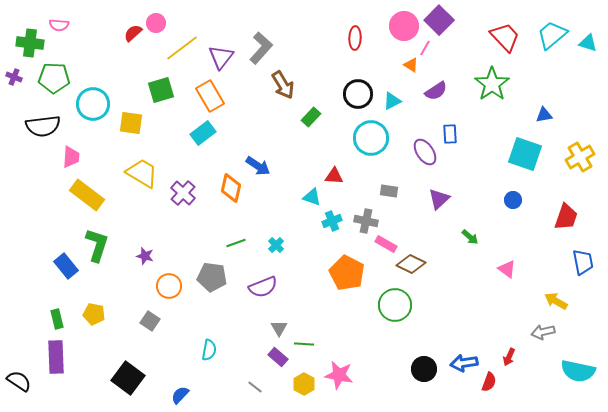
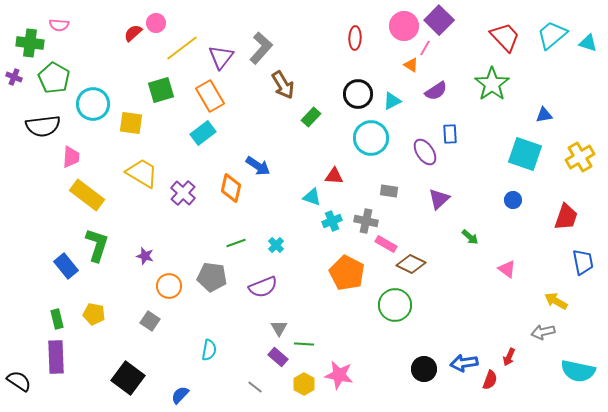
green pentagon at (54, 78): rotated 28 degrees clockwise
red semicircle at (489, 382): moved 1 px right, 2 px up
